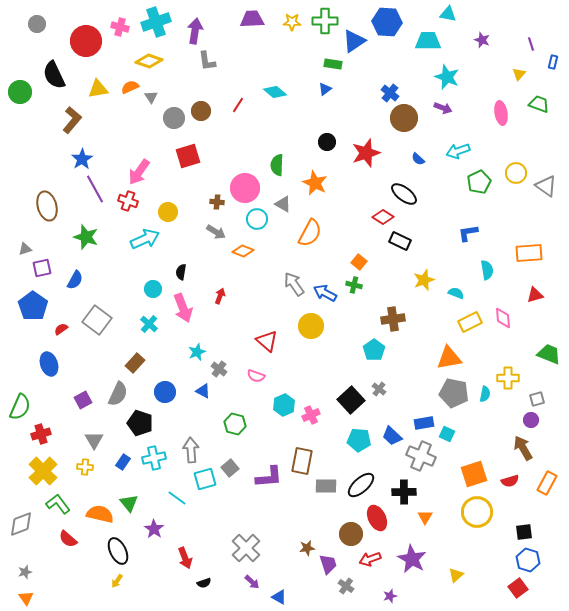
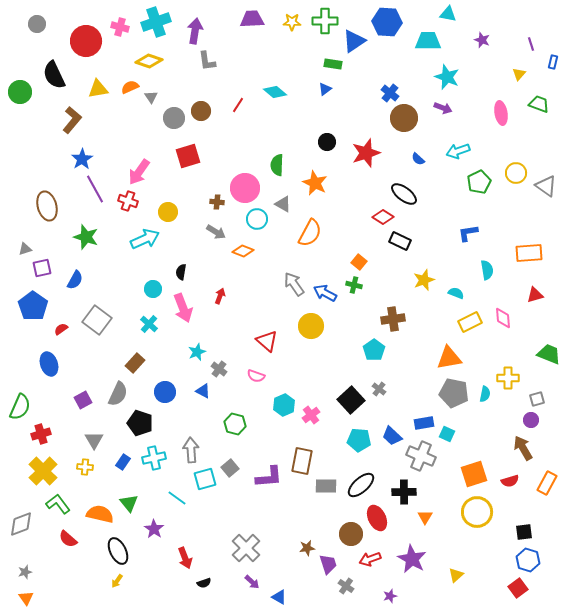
pink cross at (311, 415): rotated 12 degrees counterclockwise
